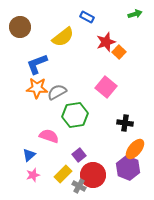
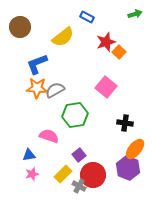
gray semicircle: moved 2 px left, 2 px up
blue triangle: rotated 32 degrees clockwise
pink star: moved 1 px left, 1 px up
